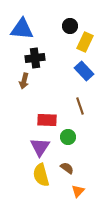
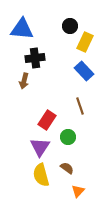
red rectangle: rotated 60 degrees counterclockwise
